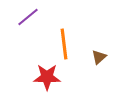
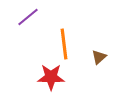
red star: moved 4 px right
